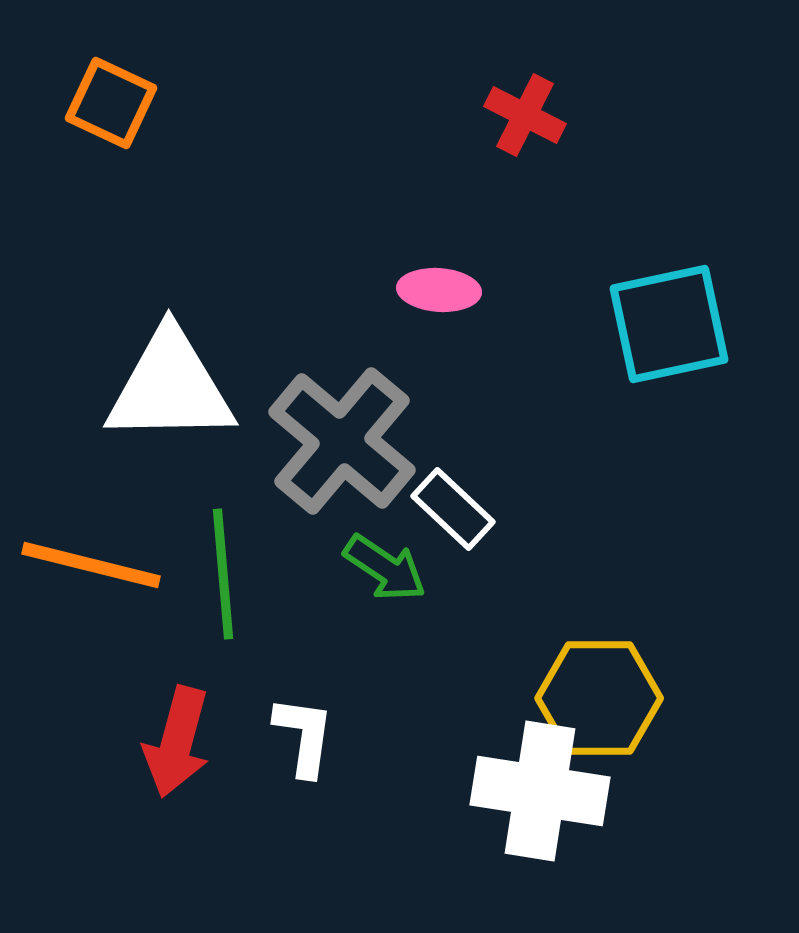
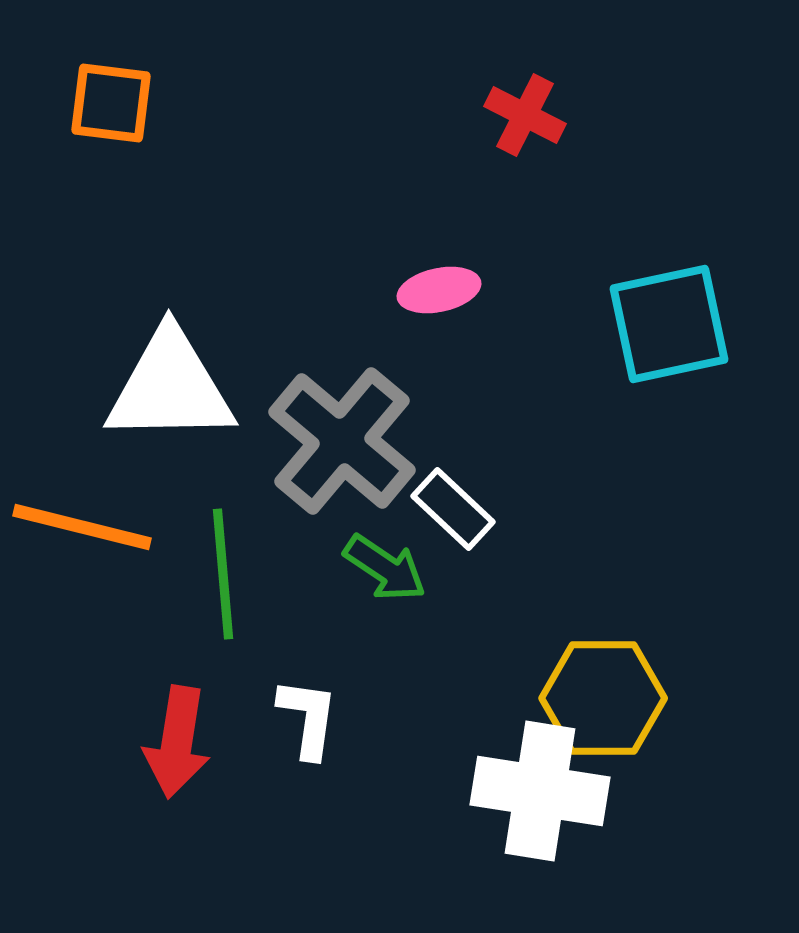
orange square: rotated 18 degrees counterclockwise
pink ellipse: rotated 16 degrees counterclockwise
orange line: moved 9 px left, 38 px up
yellow hexagon: moved 4 px right
white L-shape: moved 4 px right, 18 px up
red arrow: rotated 6 degrees counterclockwise
